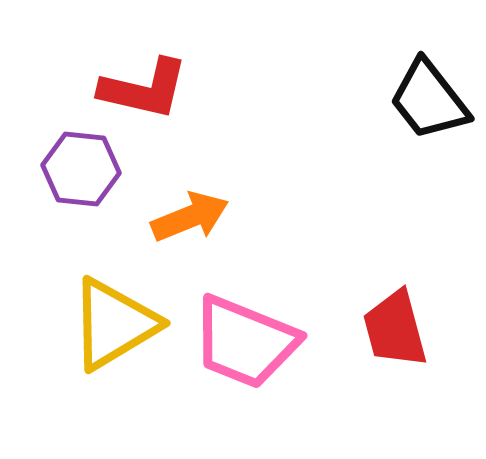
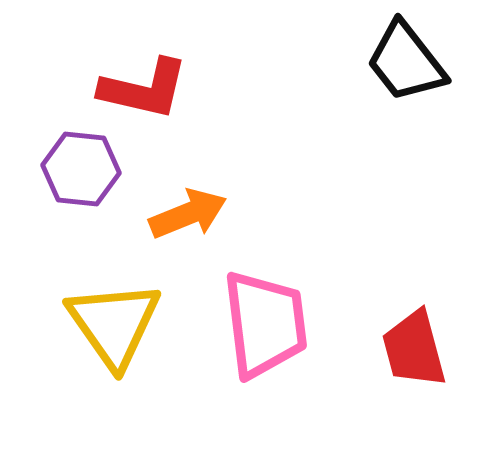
black trapezoid: moved 23 px left, 38 px up
orange arrow: moved 2 px left, 3 px up
yellow triangle: rotated 34 degrees counterclockwise
red trapezoid: moved 19 px right, 20 px down
pink trapezoid: moved 20 px right, 18 px up; rotated 119 degrees counterclockwise
